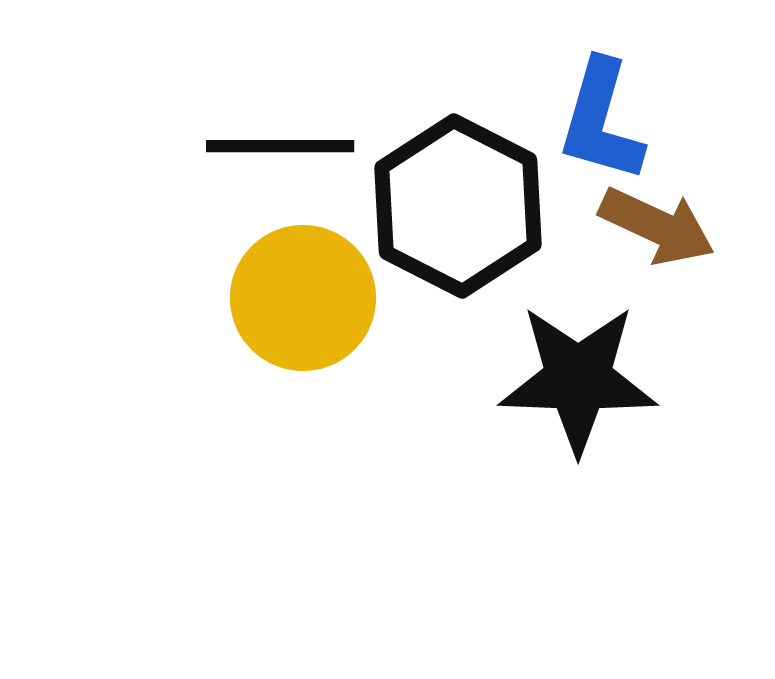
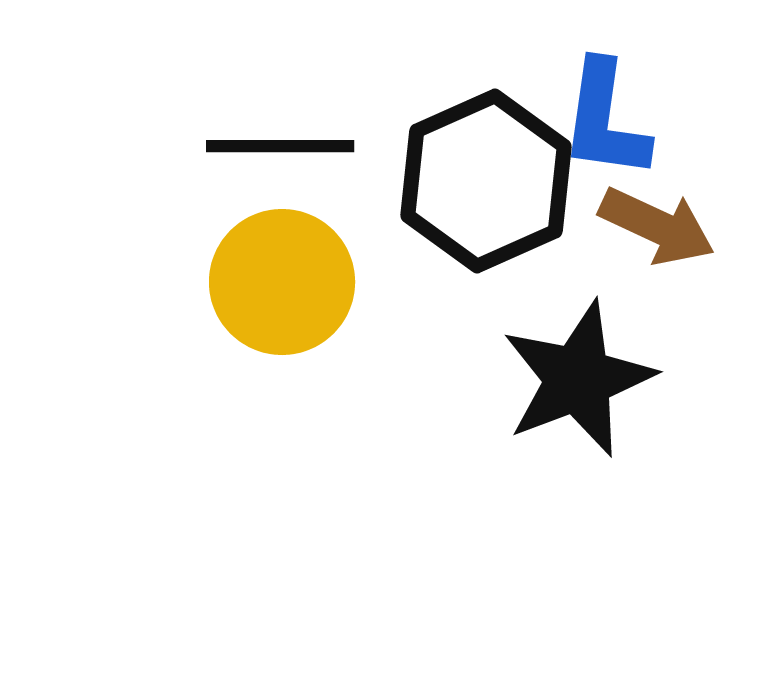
blue L-shape: moved 4 px right, 1 px up; rotated 8 degrees counterclockwise
black hexagon: moved 28 px right, 25 px up; rotated 9 degrees clockwise
yellow circle: moved 21 px left, 16 px up
black star: rotated 23 degrees counterclockwise
